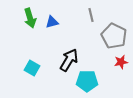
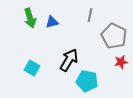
gray line: moved 1 px left; rotated 24 degrees clockwise
cyan pentagon: rotated 10 degrees clockwise
